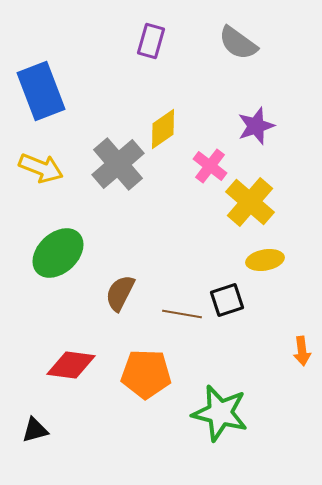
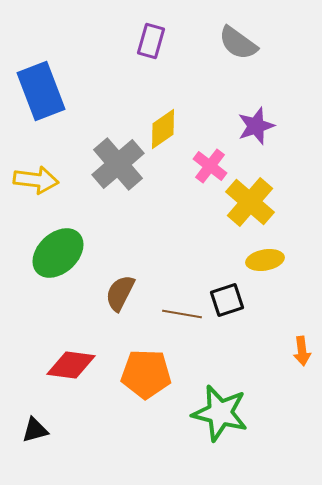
yellow arrow: moved 5 px left, 12 px down; rotated 15 degrees counterclockwise
